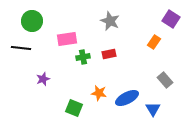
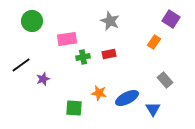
black line: moved 17 px down; rotated 42 degrees counterclockwise
green square: rotated 18 degrees counterclockwise
